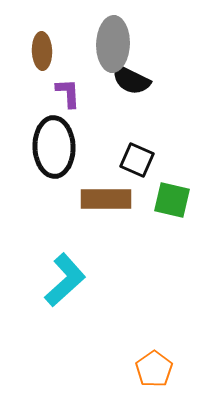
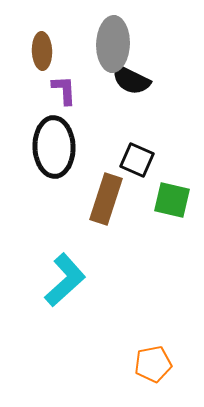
purple L-shape: moved 4 px left, 3 px up
brown rectangle: rotated 72 degrees counterclockwise
orange pentagon: moved 1 px left, 5 px up; rotated 24 degrees clockwise
